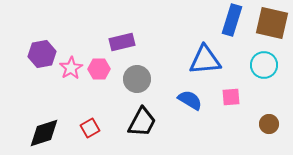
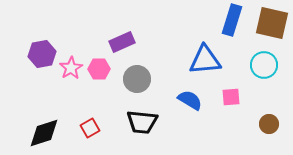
purple rectangle: rotated 10 degrees counterclockwise
black trapezoid: rotated 68 degrees clockwise
